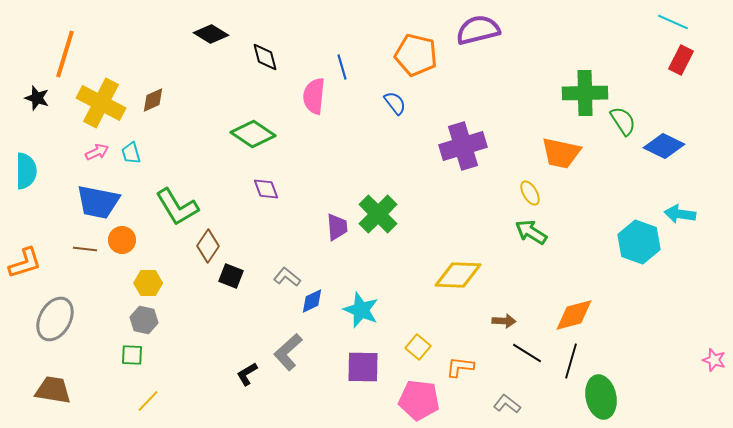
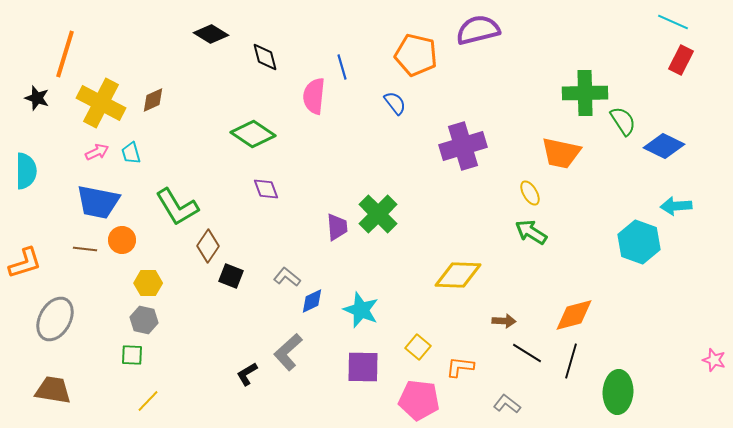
cyan arrow at (680, 214): moved 4 px left, 8 px up; rotated 12 degrees counterclockwise
green ellipse at (601, 397): moved 17 px right, 5 px up; rotated 15 degrees clockwise
